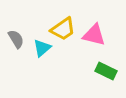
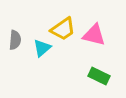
gray semicircle: moved 1 px left, 1 px down; rotated 36 degrees clockwise
green rectangle: moved 7 px left, 5 px down
